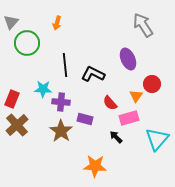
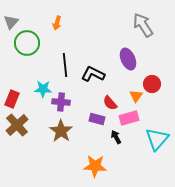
purple rectangle: moved 12 px right
black arrow: rotated 16 degrees clockwise
